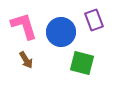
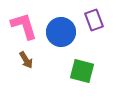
green square: moved 8 px down
